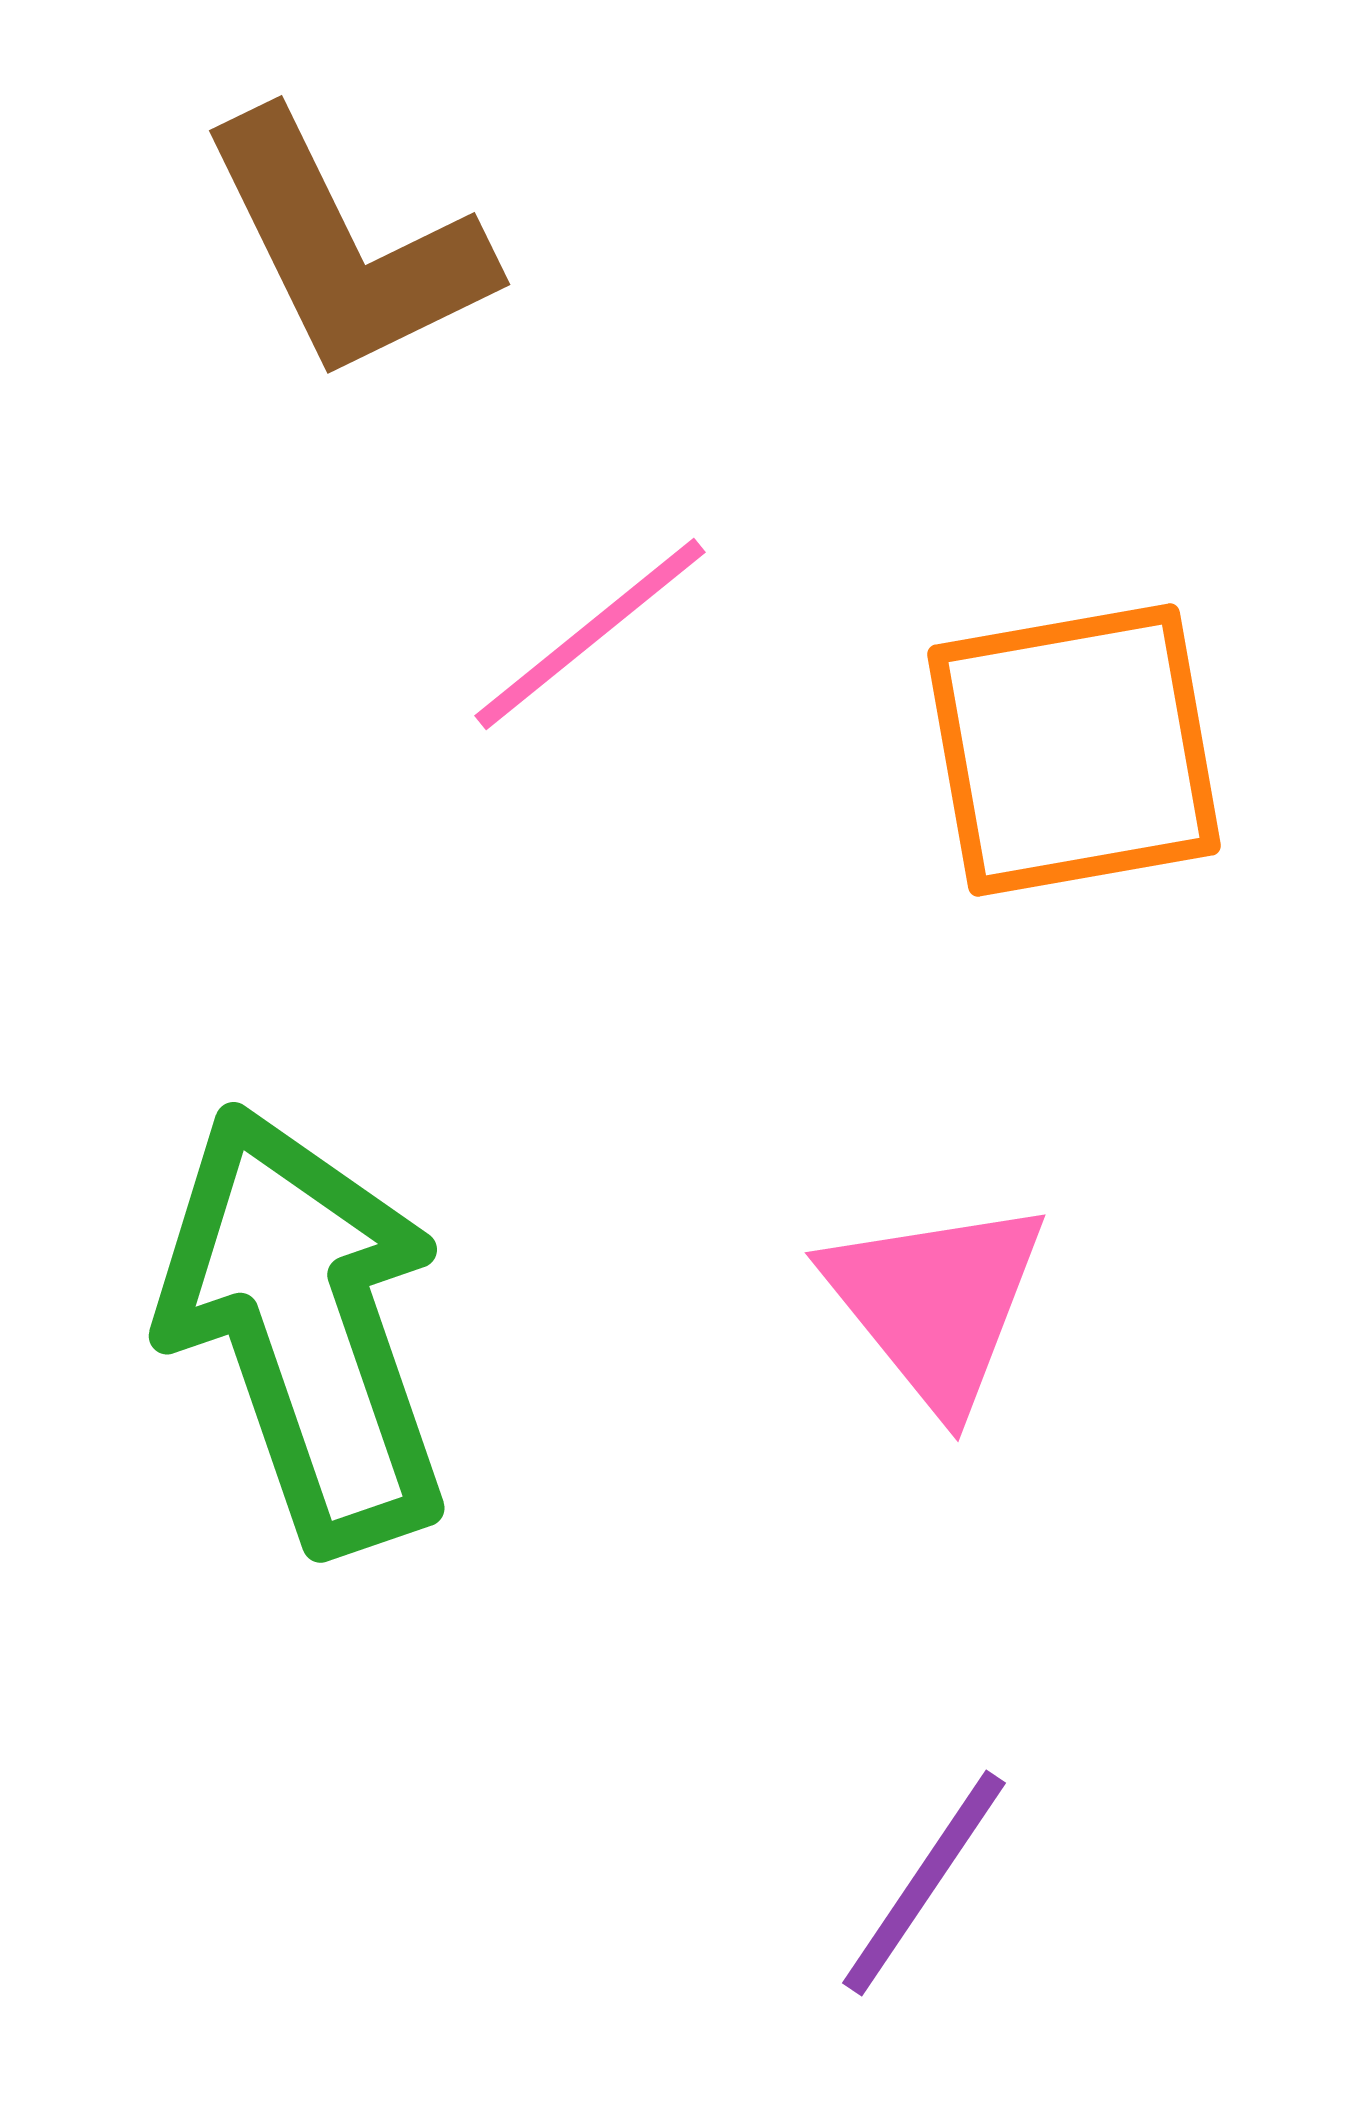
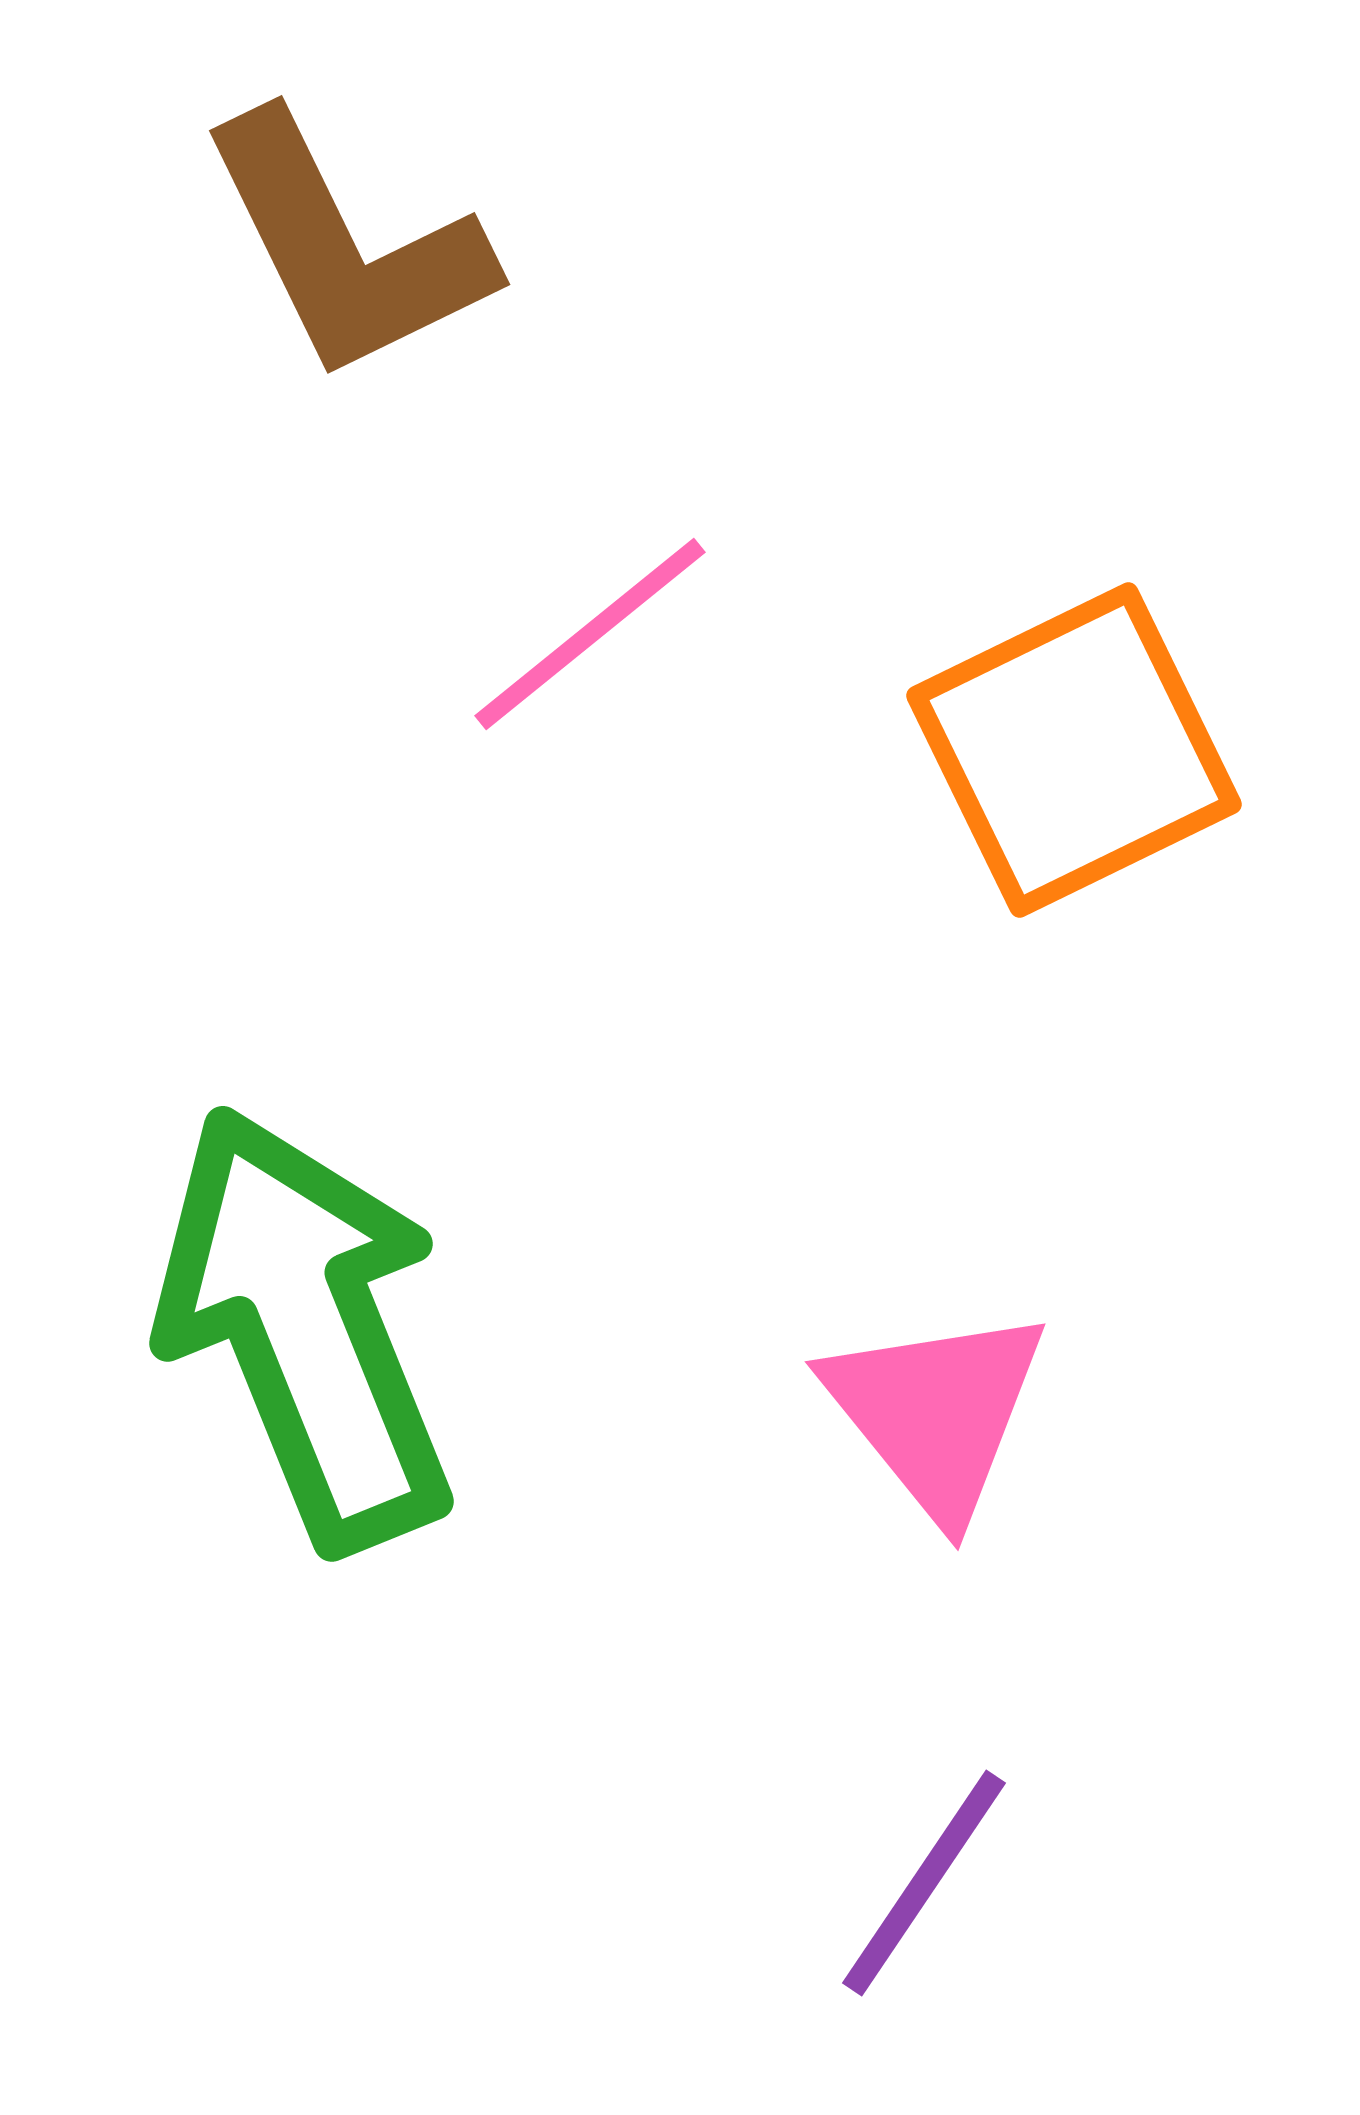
orange square: rotated 16 degrees counterclockwise
pink triangle: moved 109 px down
green arrow: rotated 3 degrees counterclockwise
